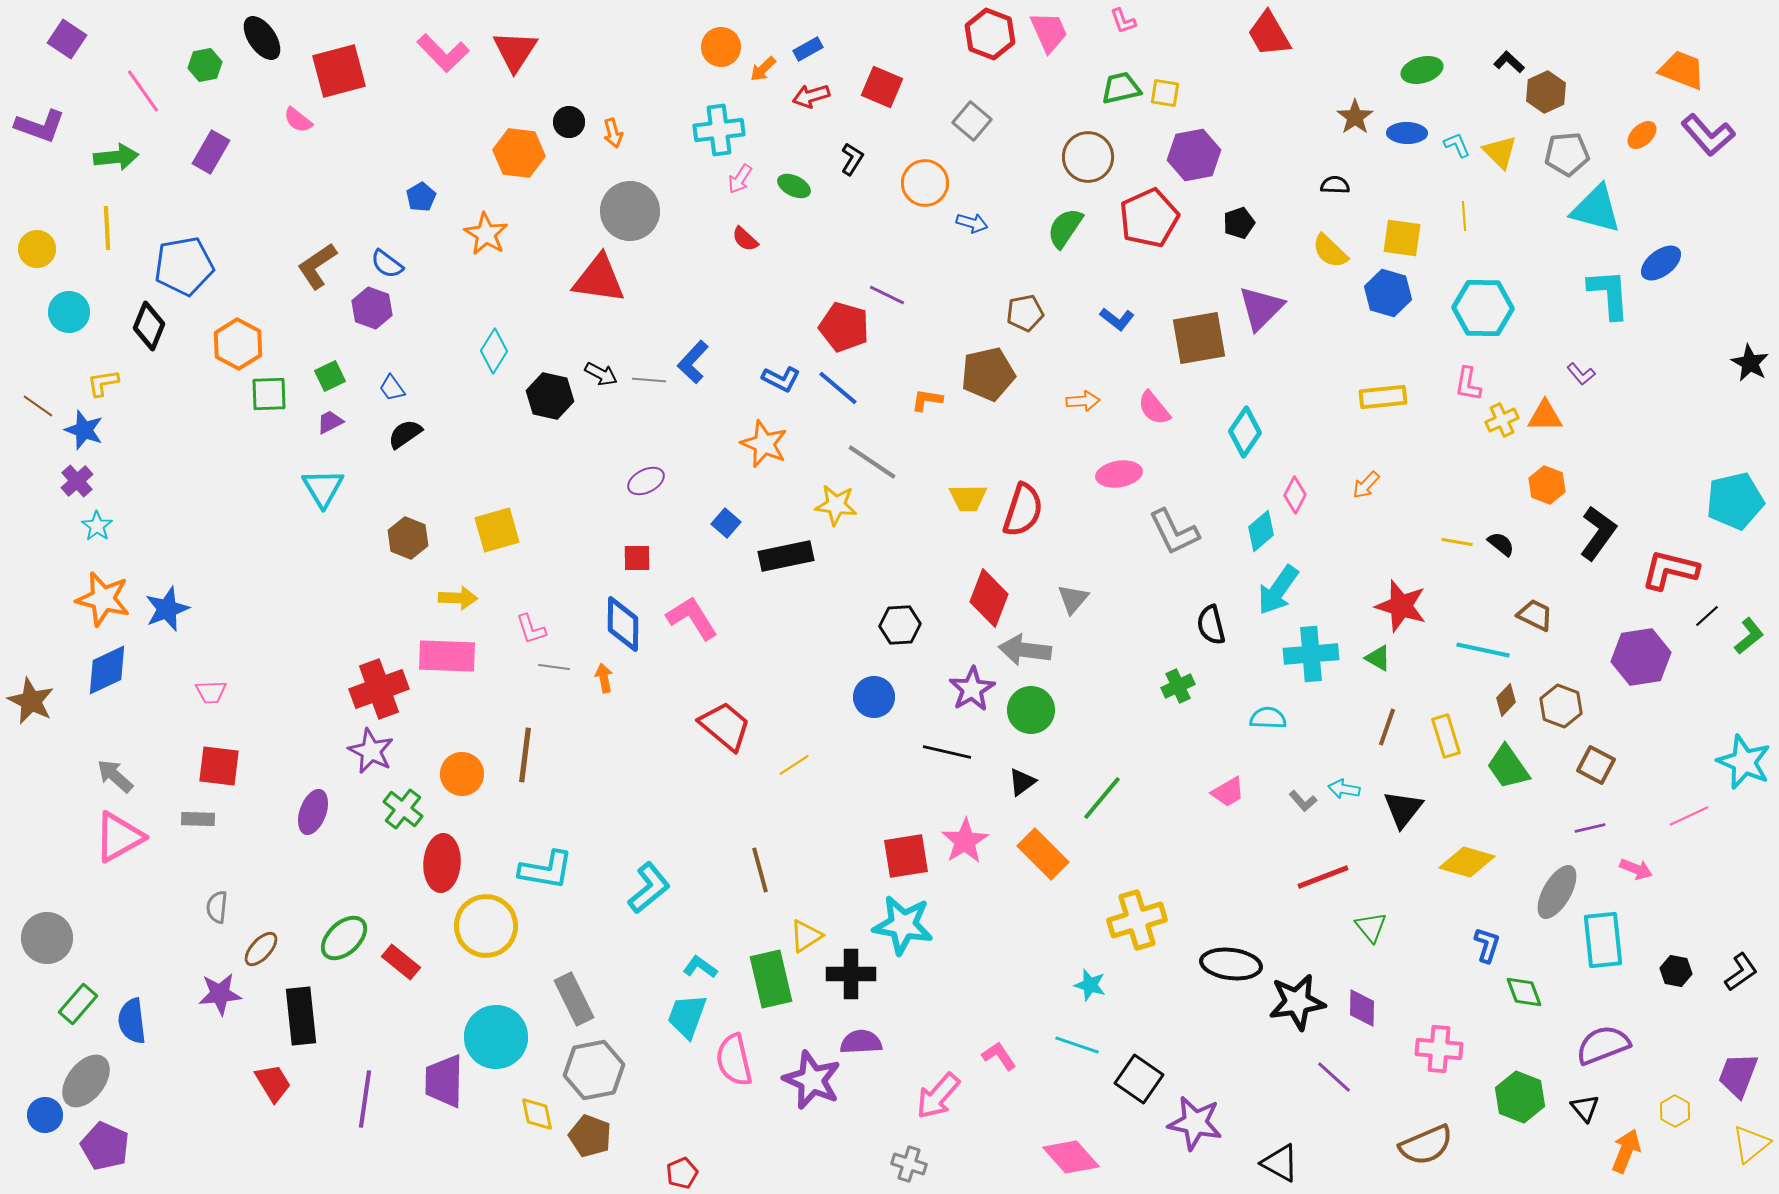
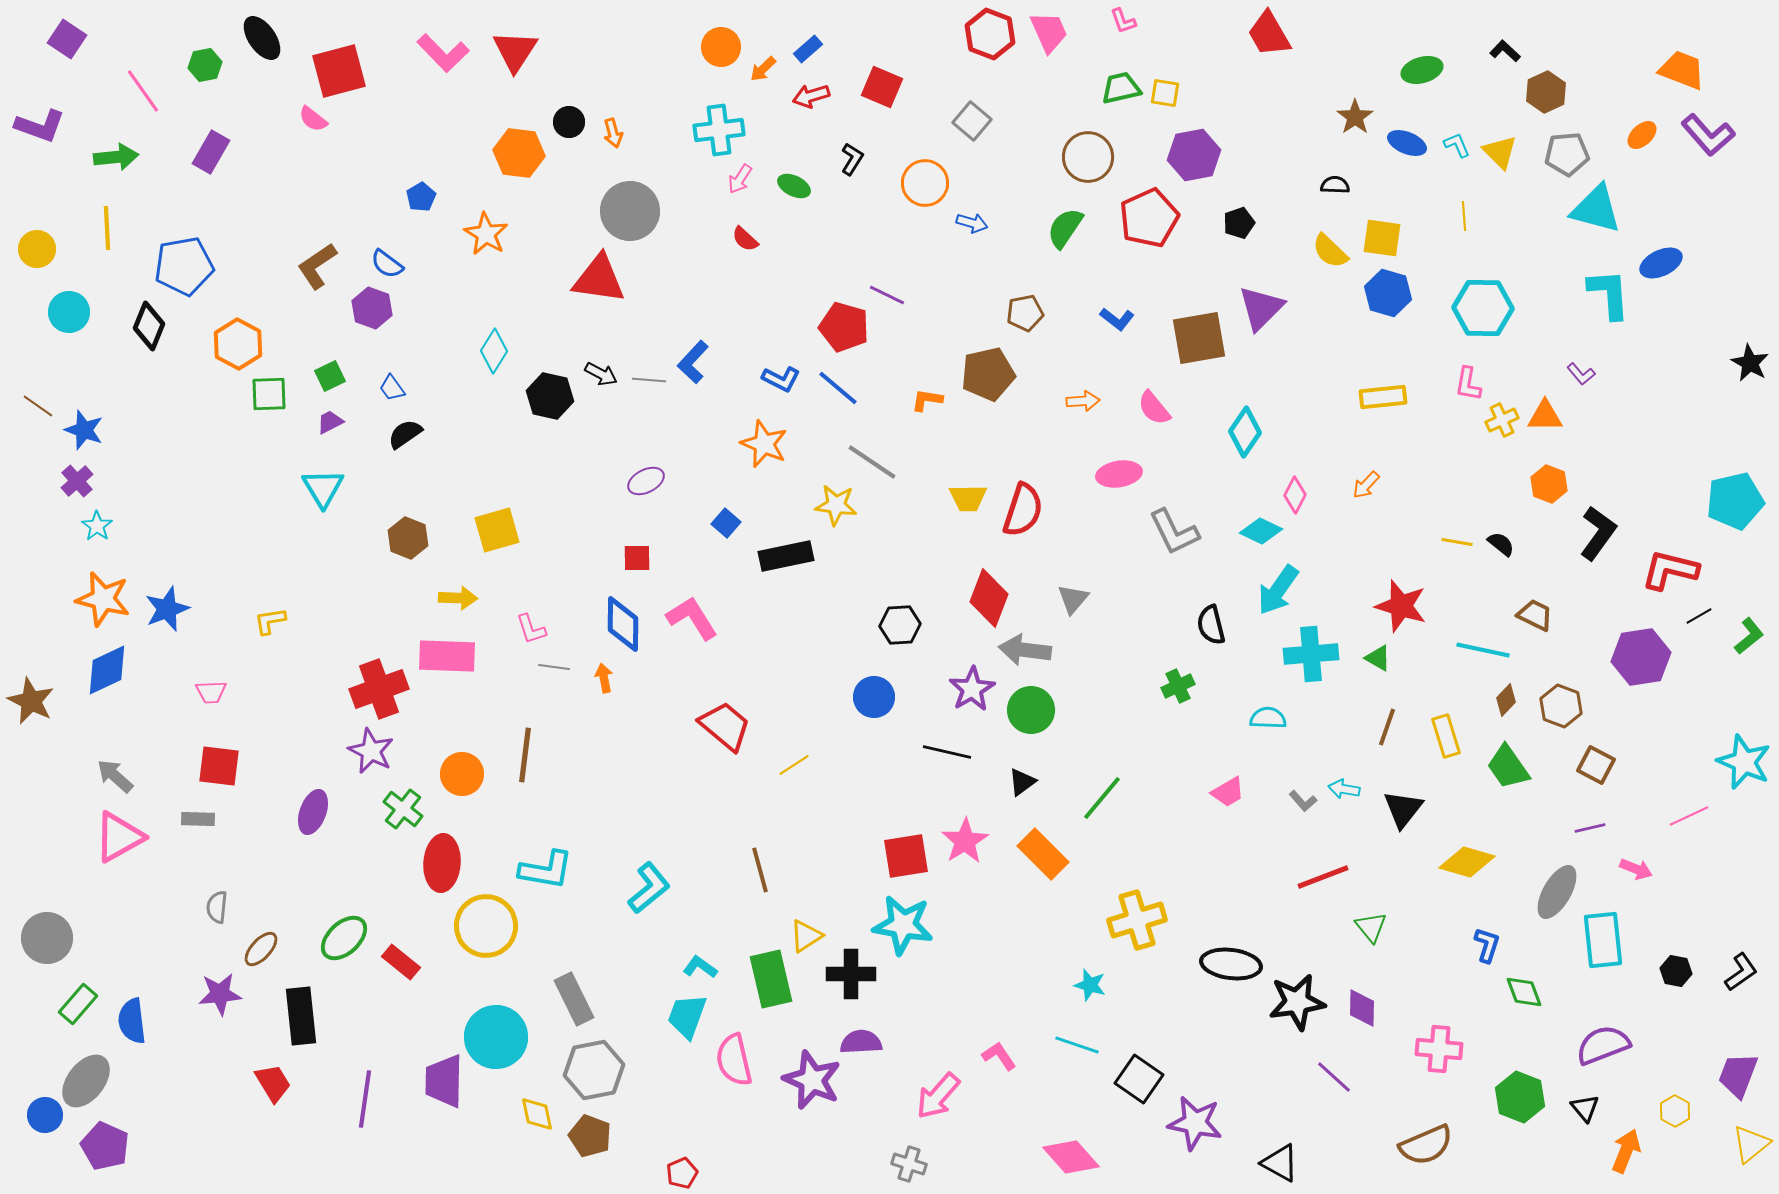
blue rectangle at (808, 49): rotated 12 degrees counterclockwise
black L-shape at (1509, 62): moved 4 px left, 11 px up
pink semicircle at (298, 120): moved 15 px right, 1 px up
blue ellipse at (1407, 133): moved 10 px down; rotated 21 degrees clockwise
yellow square at (1402, 238): moved 20 px left
blue ellipse at (1661, 263): rotated 12 degrees clockwise
yellow L-shape at (103, 383): moved 167 px right, 238 px down
orange hexagon at (1547, 485): moved 2 px right, 1 px up
cyan diamond at (1261, 531): rotated 66 degrees clockwise
black line at (1707, 616): moved 8 px left; rotated 12 degrees clockwise
